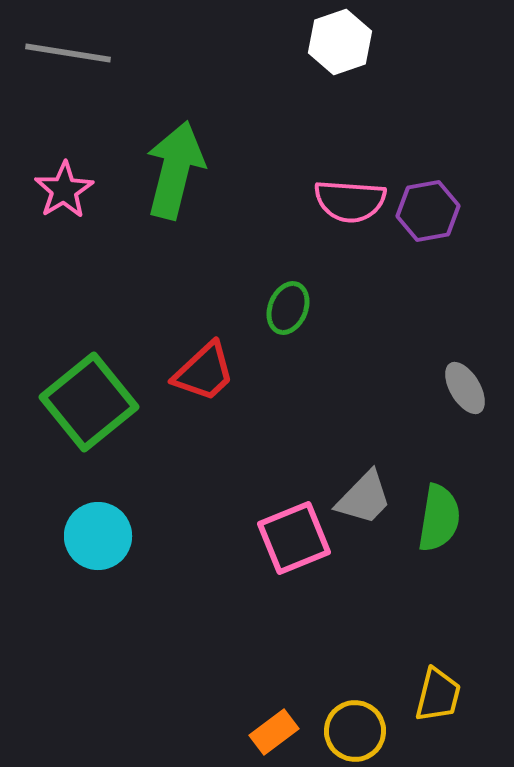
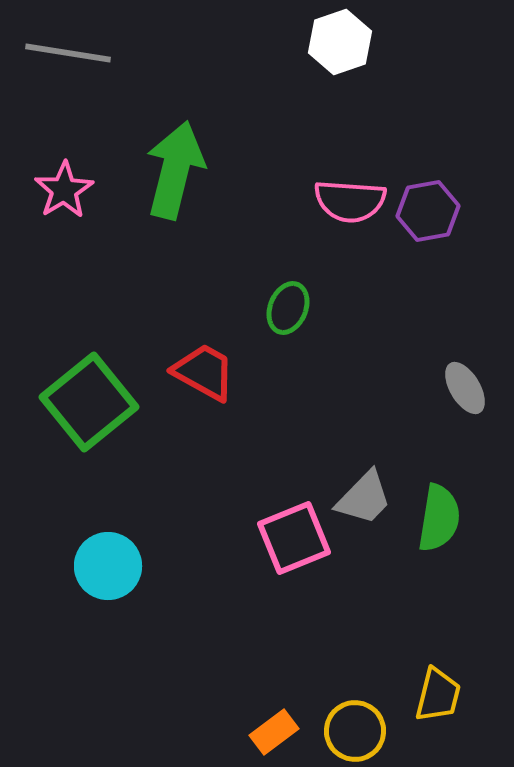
red trapezoid: rotated 108 degrees counterclockwise
cyan circle: moved 10 px right, 30 px down
